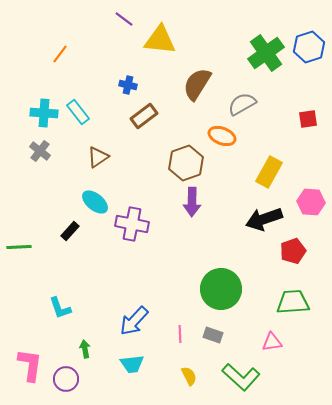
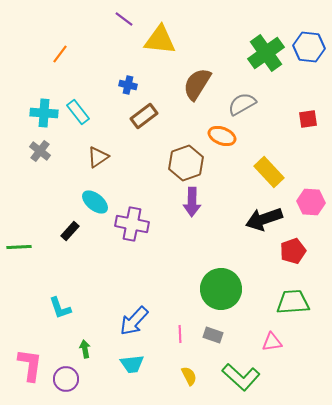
blue hexagon: rotated 24 degrees clockwise
yellow rectangle: rotated 72 degrees counterclockwise
